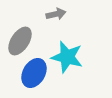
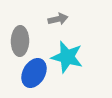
gray arrow: moved 2 px right, 5 px down
gray ellipse: rotated 32 degrees counterclockwise
